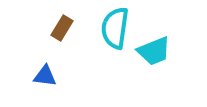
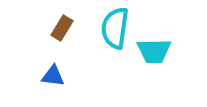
cyan trapezoid: rotated 21 degrees clockwise
blue triangle: moved 8 px right
